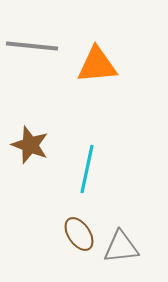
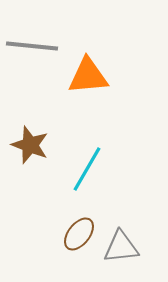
orange triangle: moved 9 px left, 11 px down
cyan line: rotated 18 degrees clockwise
brown ellipse: rotated 72 degrees clockwise
